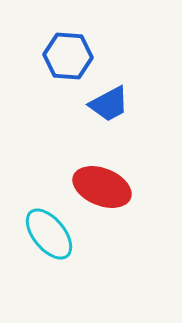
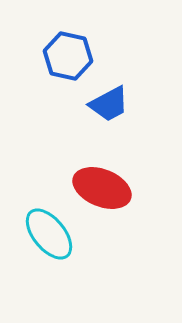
blue hexagon: rotated 9 degrees clockwise
red ellipse: moved 1 px down
